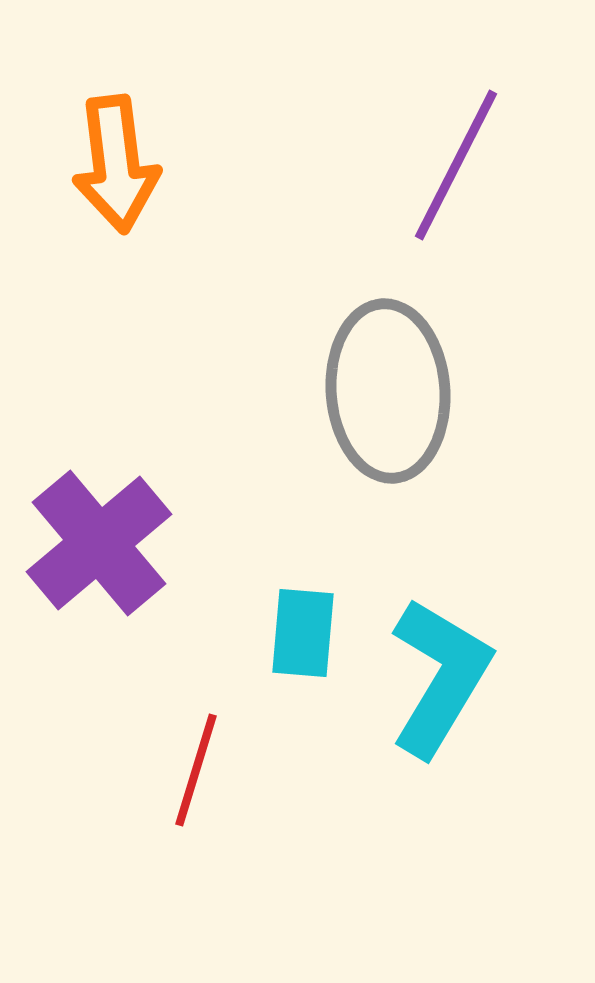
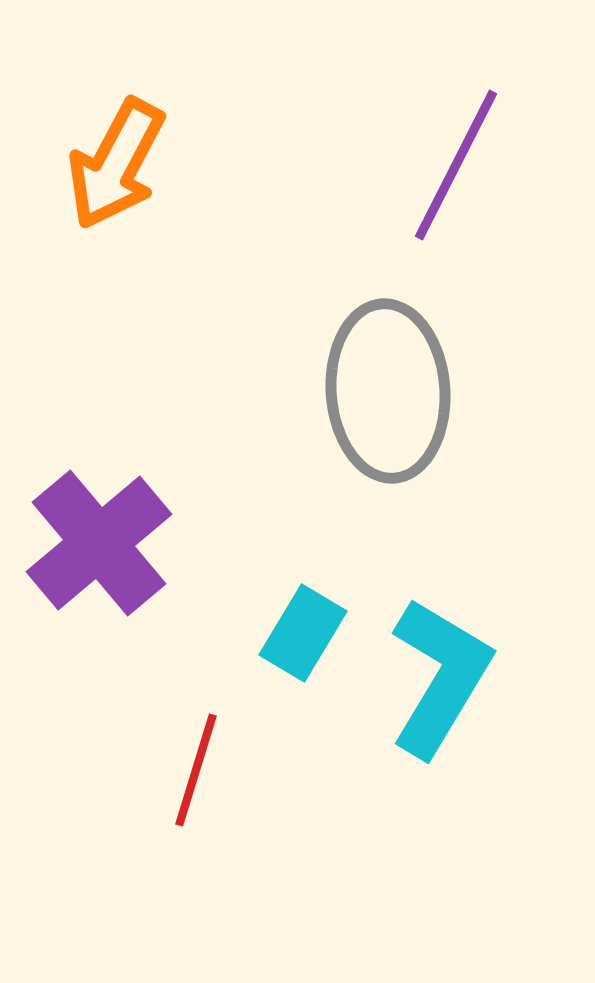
orange arrow: rotated 35 degrees clockwise
cyan rectangle: rotated 26 degrees clockwise
